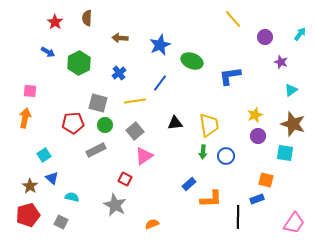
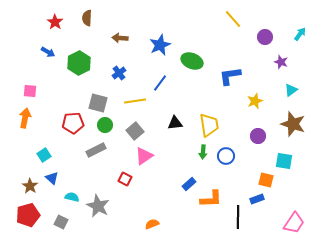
yellow star at (255, 115): moved 14 px up
cyan square at (285, 153): moved 1 px left, 8 px down
gray star at (115, 205): moved 17 px left, 1 px down
